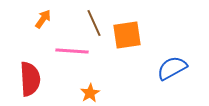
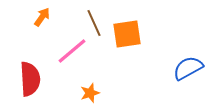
orange arrow: moved 1 px left, 2 px up
orange square: moved 1 px up
pink line: rotated 44 degrees counterclockwise
blue semicircle: moved 16 px right
orange star: rotated 12 degrees clockwise
